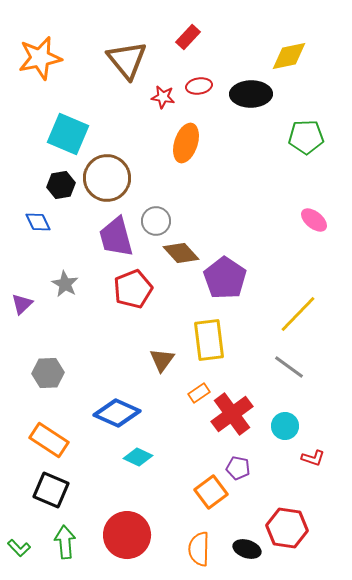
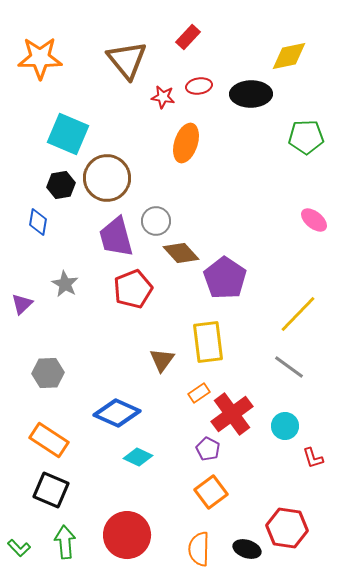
orange star at (40, 58): rotated 12 degrees clockwise
blue diamond at (38, 222): rotated 36 degrees clockwise
yellow rectangle at (209, 340): moved 1 px left, 2 px down
red L-shape at (313, 458): rotated 55 degrees clockwise
purple pentagon at (238, 468): moved 30 px left, 19 px up; rotated 15 degrees clockwise
